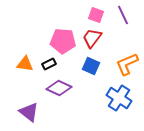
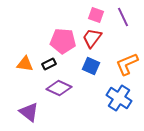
purple line: moved 2 px down
